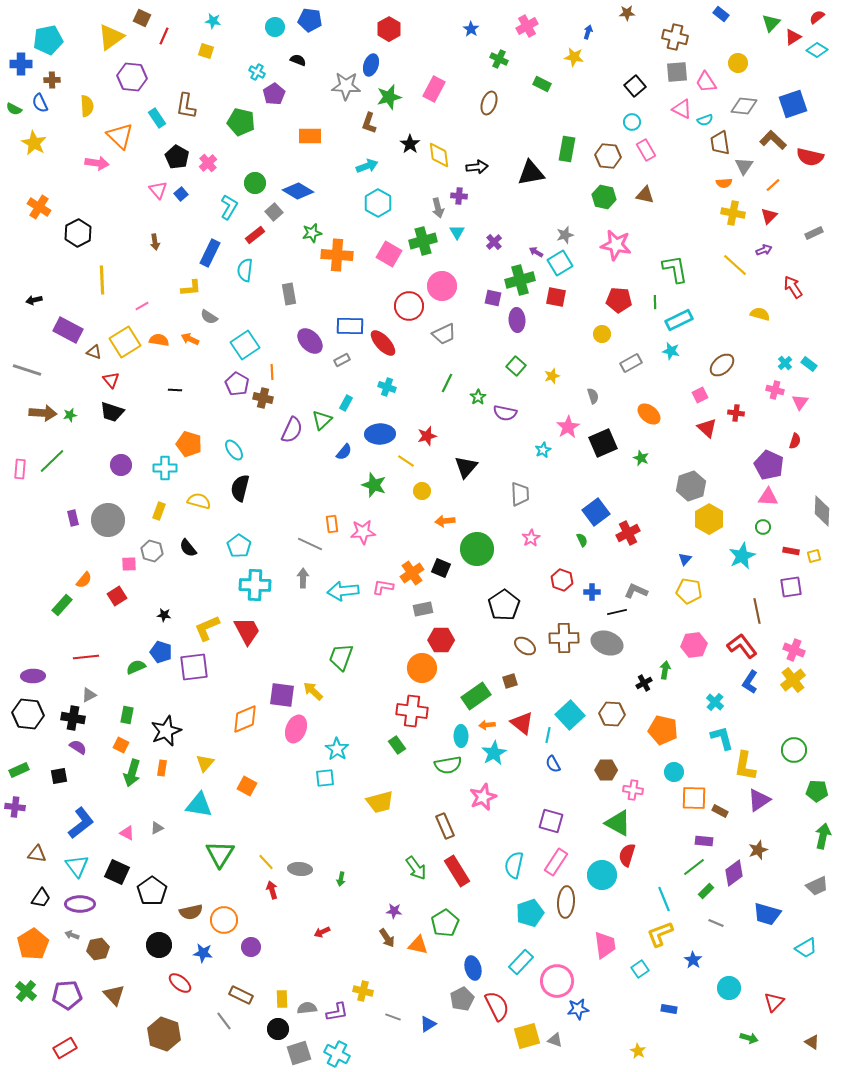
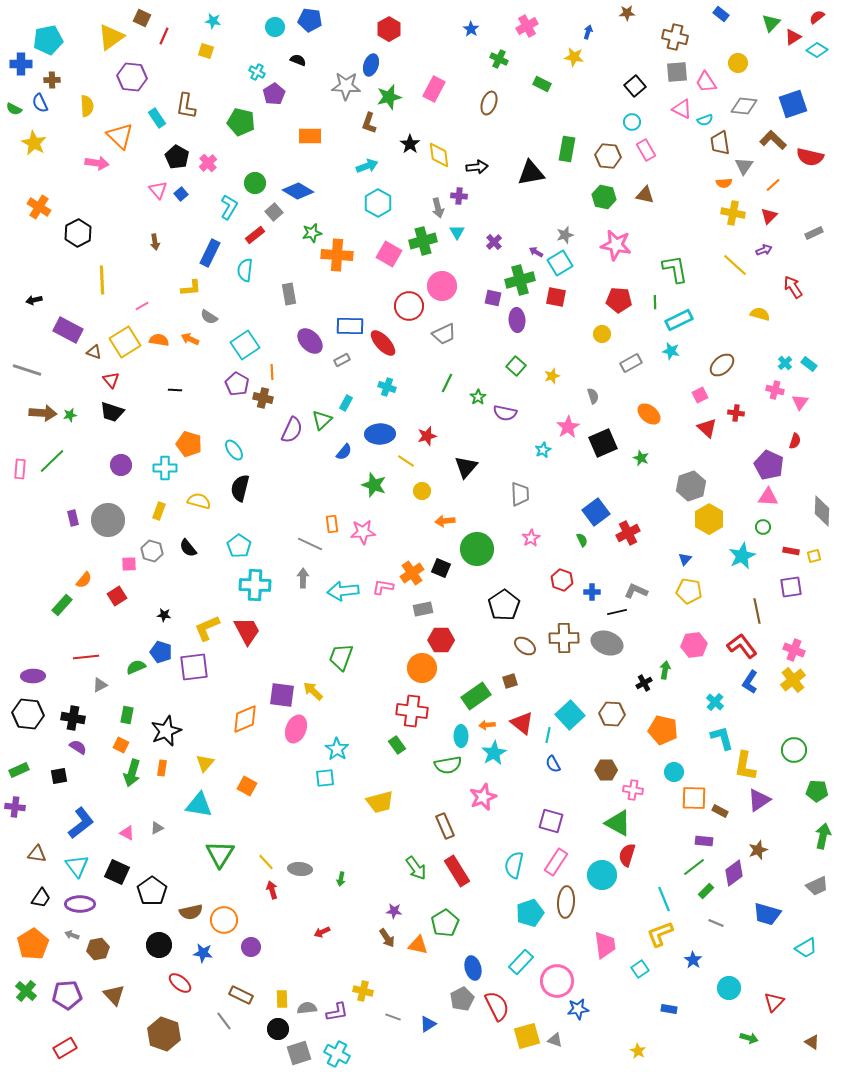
gray triangle at (89, 695): moved 11 px right, 10 px up
